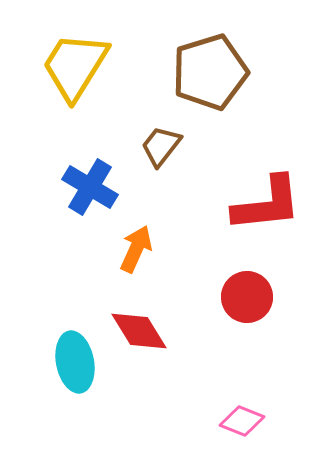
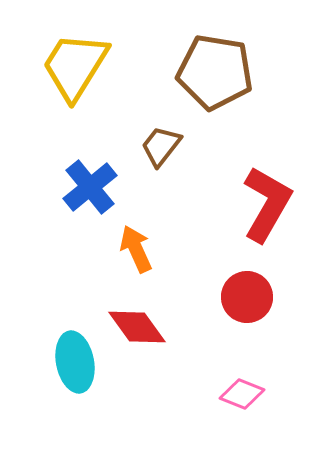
brown pentagon: moved 5 px right; rotated 26 degrees clockwise
blue cross: rotated 20 degrees clockwise
red L-shape: rotated 54 degrees counterclockwise
orange arrow: rotated 48 degrees counterclockwise
red diamond: moved 2 px left, 4 px up; rotated 4 degrees counterclockwise
pink diamond: moved 27 px up
